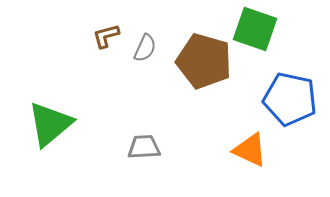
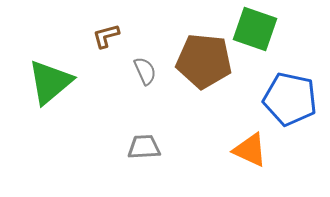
gray semicircle: moved 23 px down; rotated 48 degrees counterclockwise
brown pentagon: rotated 10 degrees counterclockwise
green triangle: moved 42 px up
